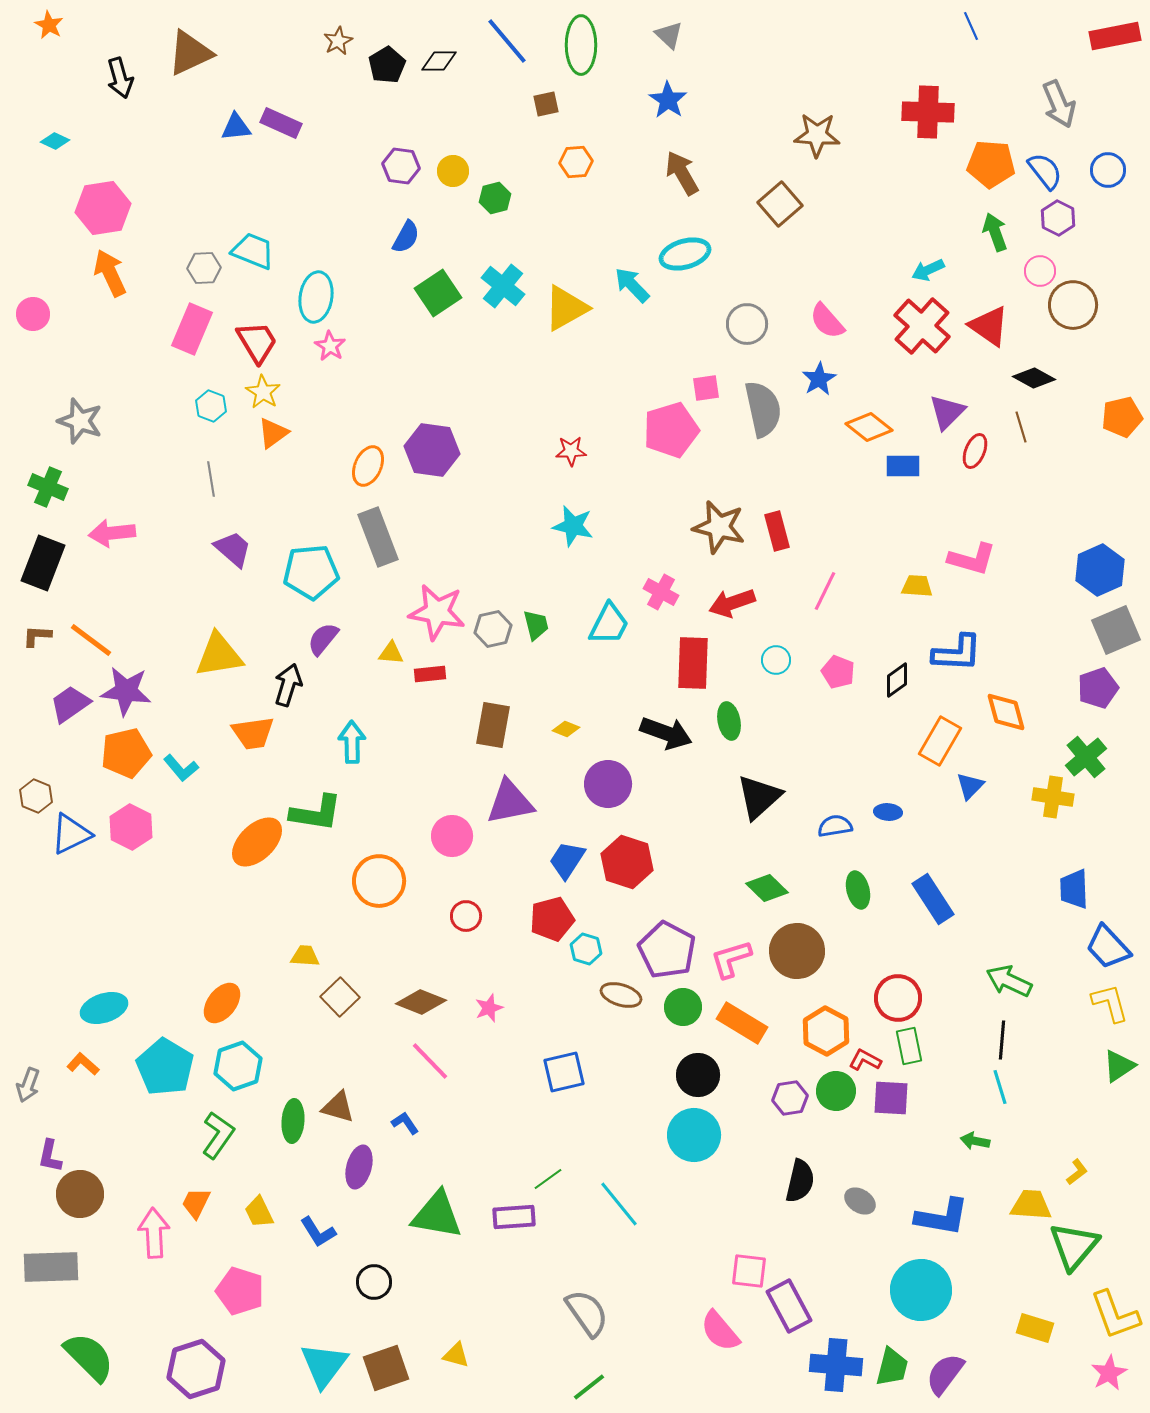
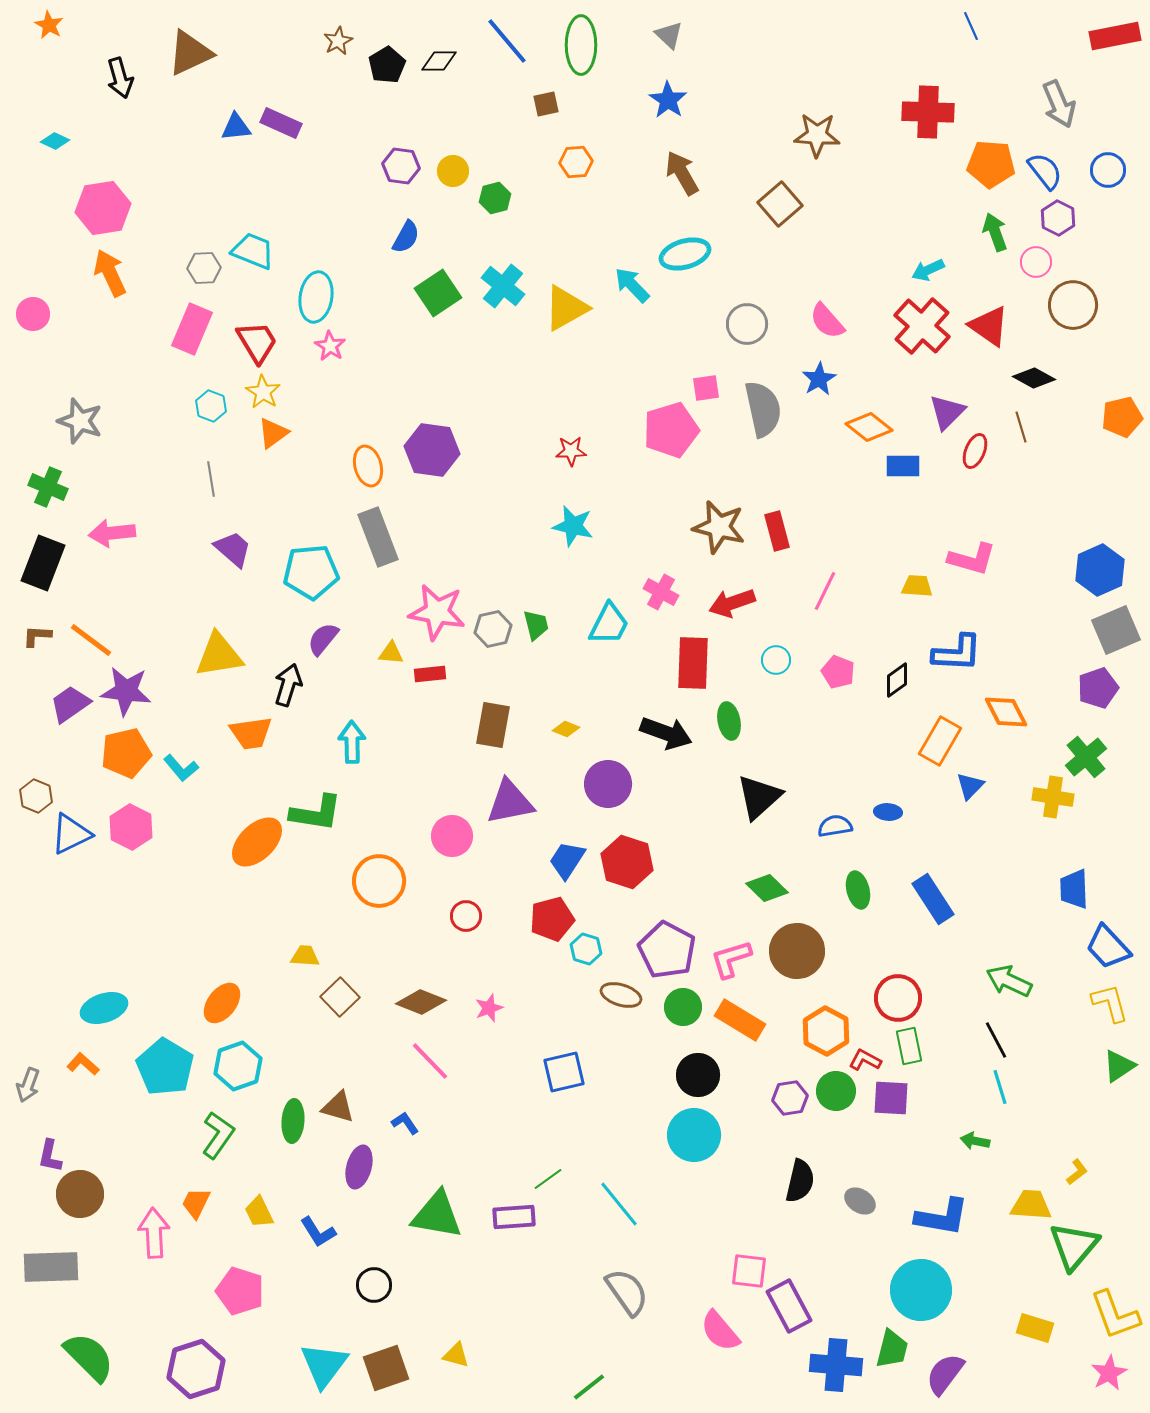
pink circle at (1040, 271): moved 4 px left, 9 px up
orange ellipse at (368, 466): rotated 39 degrees counterclockwise
orange diamond at (1006, 712): rotated 12 degrees counterclockwise
orange trapezoid at (253, 733): moved 2 px left
orange rectangle at (742, 1023): moved 2 px left, 3 px up
black line at (1002, 1040): moved 6 px left; rotated 33 degrees counterclockwise
black circle at (374, 1282): moved 3 px down
gray semicircle at (587, 1313): moved 40 px right, 21 px up
green trapezoid at (892, 1367): moved 18 px up
